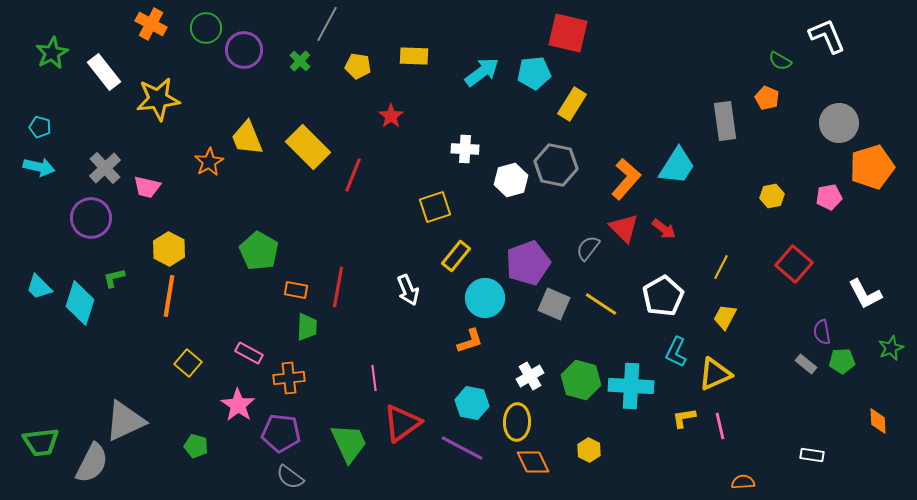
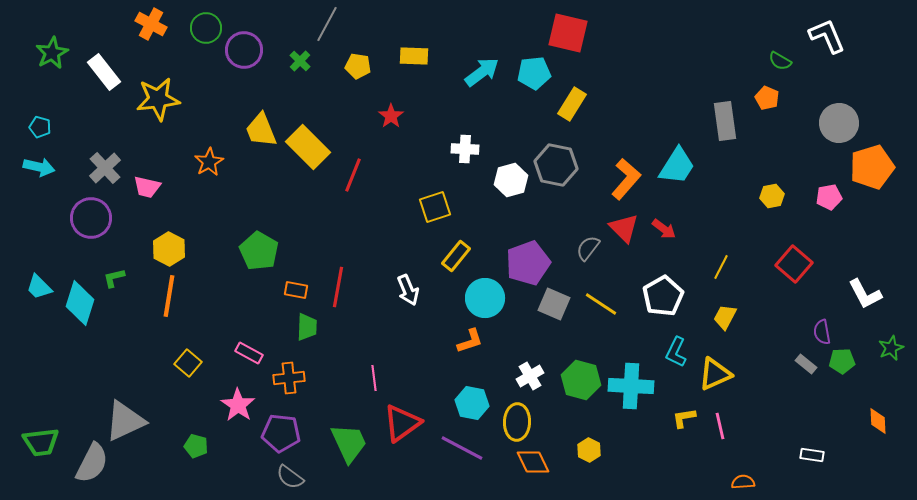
yellow trapezoid at (247, 138): moved 14 px right, 8 px up
